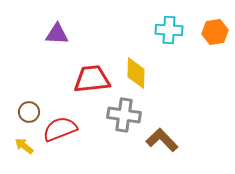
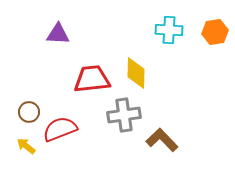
purple triangle: moved 1 px right
gray cross: rotated 16 degrees counterclockwise
yellow arrow: moved 2 px right
